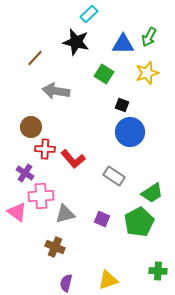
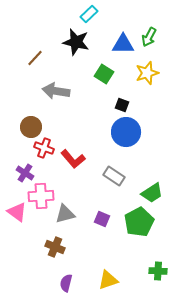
blue circle: moved 4 px left
red cross: moved 1 px left, 1 px up; rotated 18 degrees clockwise
